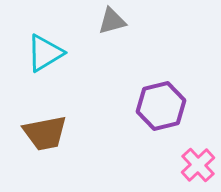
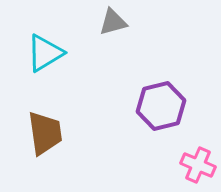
gray triangle: moved 1 px right, 1 px down
brown trapezoid: rotated 87 degrees counterclockwise
pink cross: rotated 24 degrees counterclockwise
